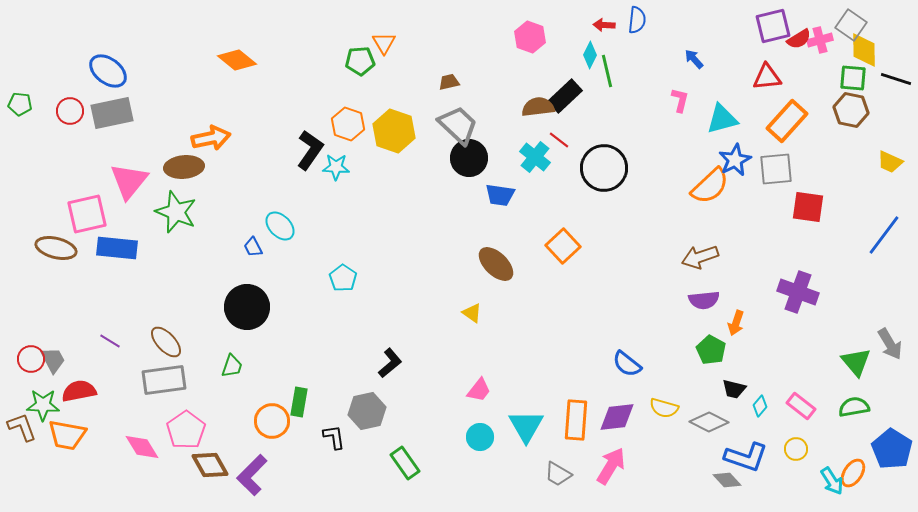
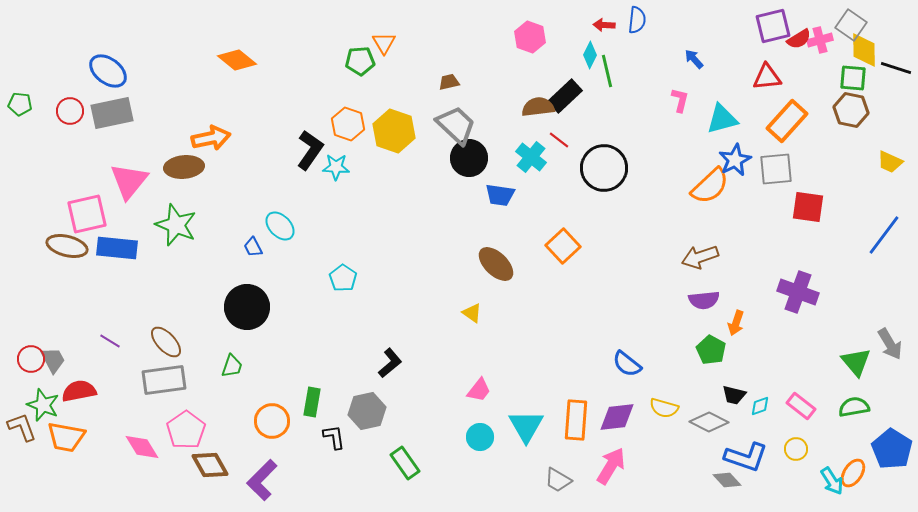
black line at (896, 79): moved 11 px up
gray trapezoid at (458, 125): moved 2 px left
cyan cross at (535, 157): moved 4 px left
green star at (176, 212): moved 13 px down
brown ellipse at (56, 248): moved 11 px right, 2 px up
black trapezoid at (734, 389): moved 6 px down
green rectangle at (299, 402): moved 13 px right
green star at (43, 405): rotated 20 degrees clockwise
cyan diamond at (760, 406): rotated 30 degrees clockwise
orange trapezoid at (67, 435): moved 1 px left, 2 px down
gray trapezoid at (558, 474): moved 6 px down
purple L-shape at (252, 475): moved 10 px right, 5 px down
